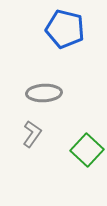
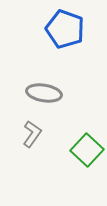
blue pentagon: rotated 6 degrees clockwise
gray ellipse: rotated 12 degrees clockwise
